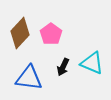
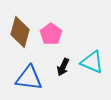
brown diamond: moved 1 px up; rotated 28 degrees counterclockwise
cyan triangle: moved 1 px up
